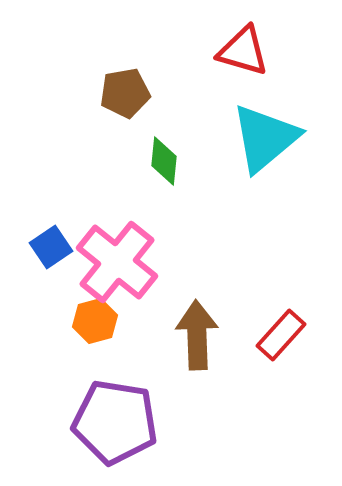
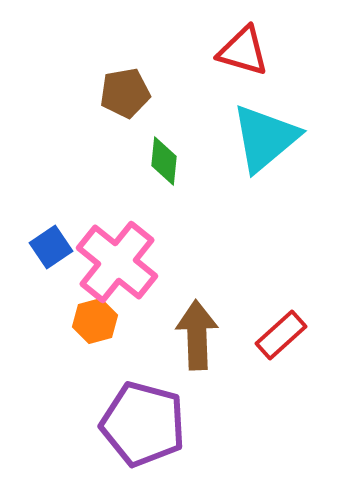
red rectangle: rotated 6 degrees clockwise
purple pentagon: moved 28 px right, 2 px down; rotated 6 degrees clockwise
